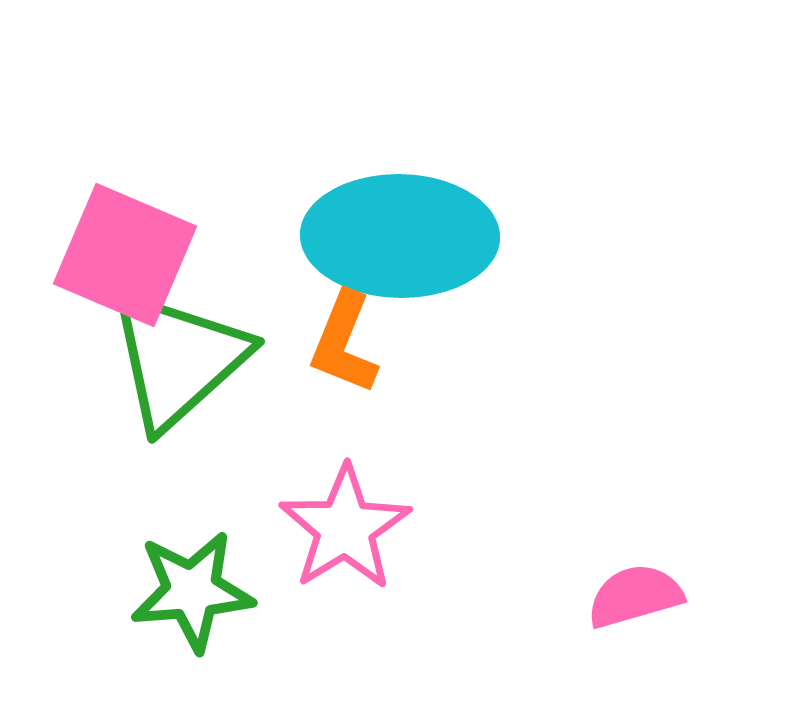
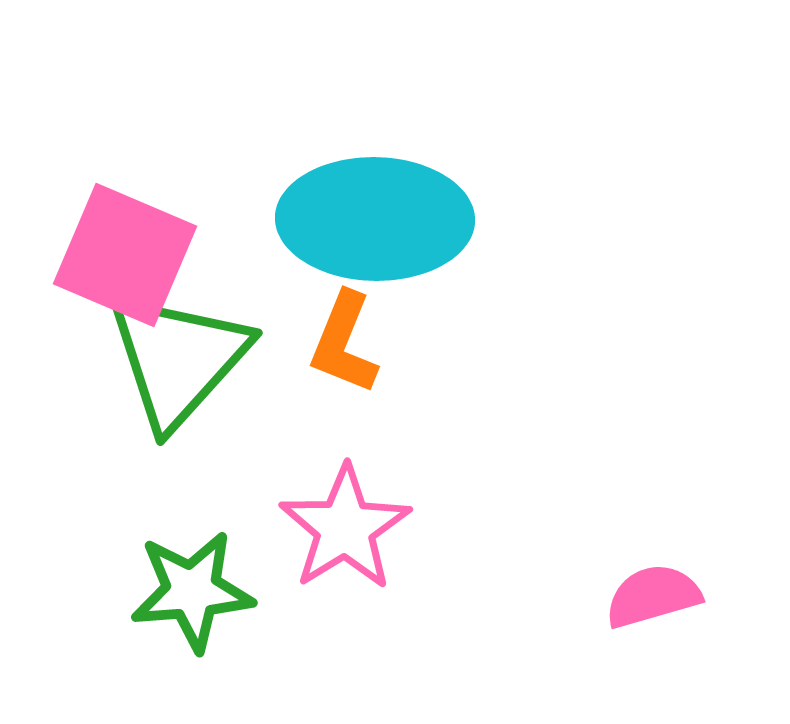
cyan ellipse: moved 25 px left, 17 px up
green triangle: rotated 6 degrees counterclockwise
pink semicircle: moved 18 px right
